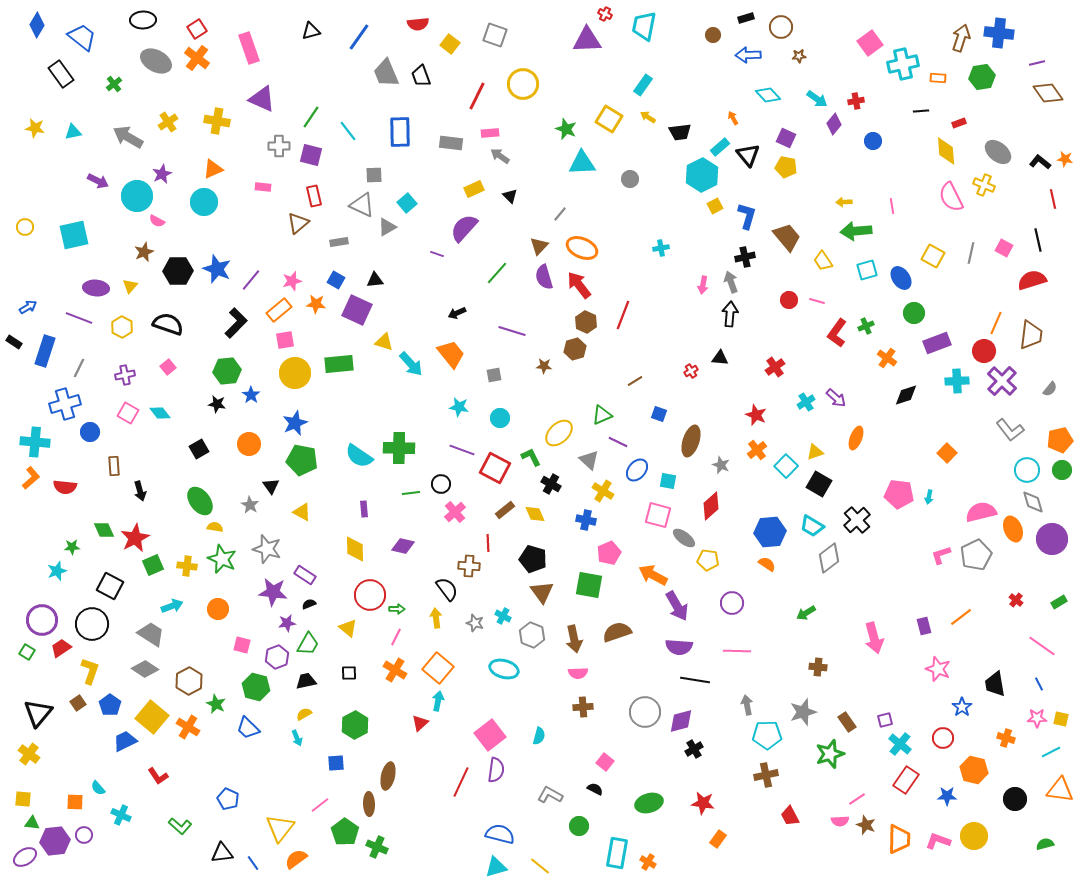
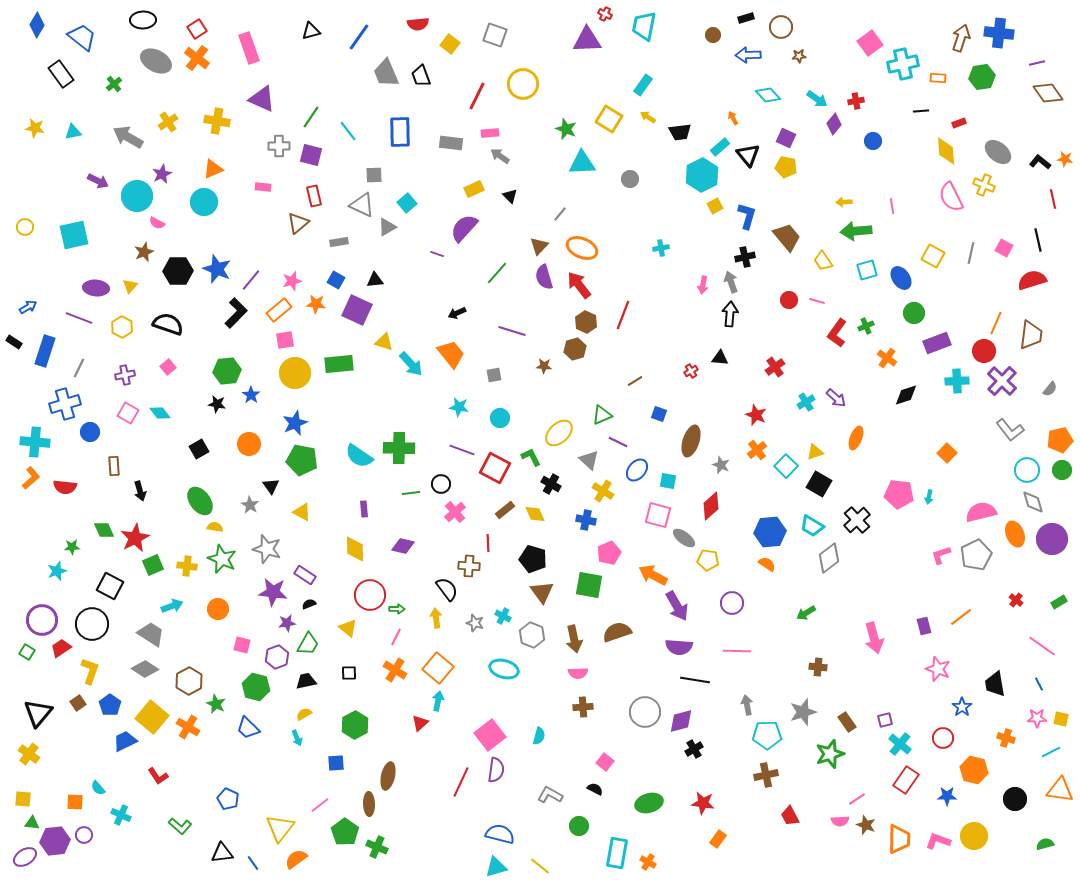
pink semicircle at (157, 221): moved 2 px down
black L-shape at (236, 323): moved 10 px up
orange ellipse at (1013, 529): moved 2 px right, 5 px down
